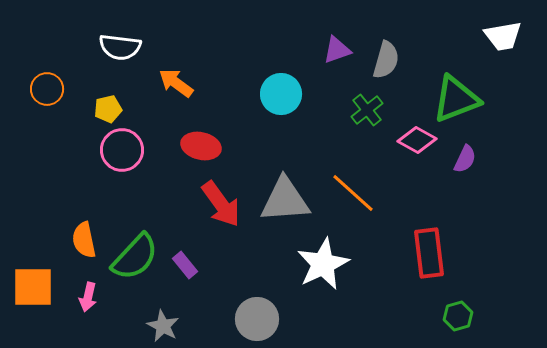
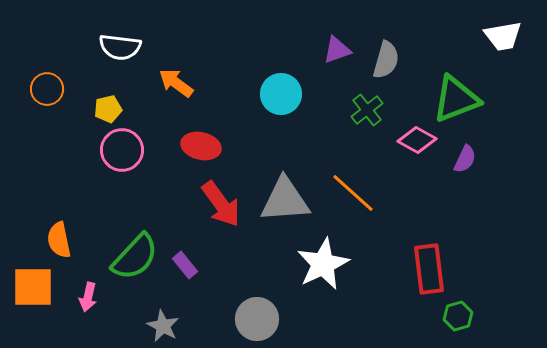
orange semicircle: moved 25 px left
red rectangle: moved 16 px down
